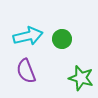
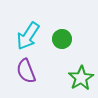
cyan arrow: rotated 136 degrees clockwise
green star: rotated 25 degrees clockwise
